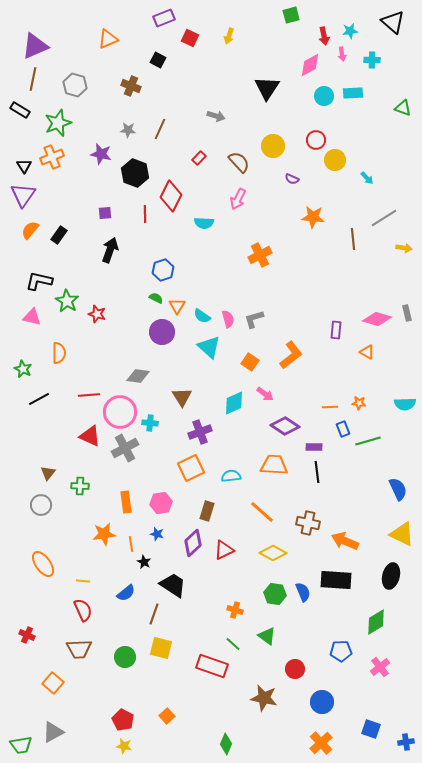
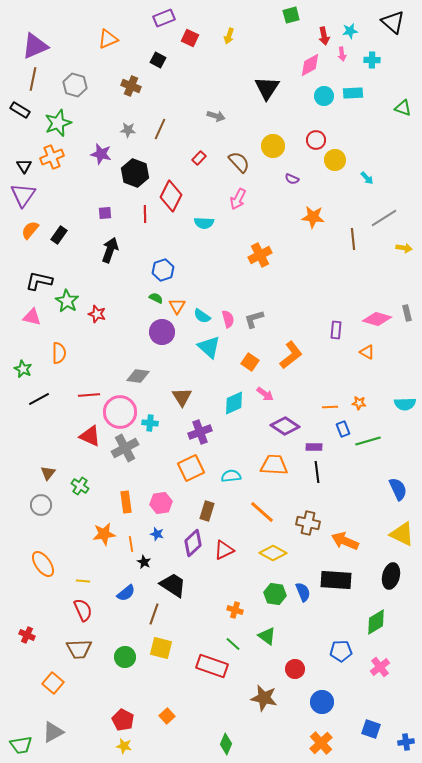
green cross at (80, 486): rotated 30 degrees clockwise
